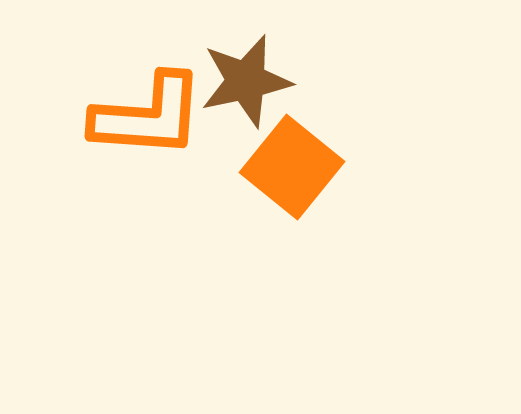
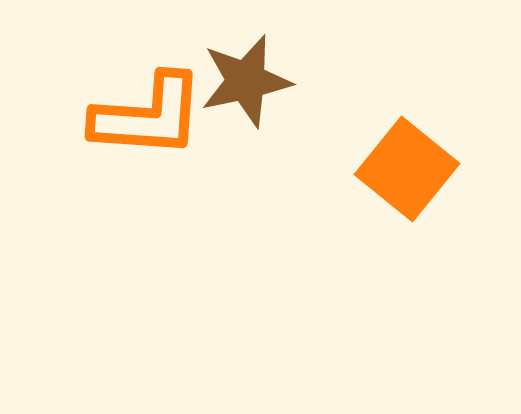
orange square: moved 115 px right, 2 px down
